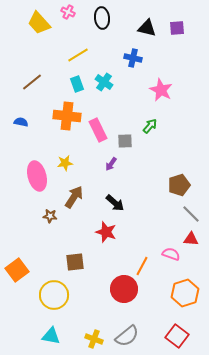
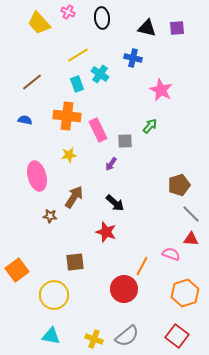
cyan cross: moved 4 px left, 8 px up
blue semicircle: moved 4 px right, 2 px up
yellow star: moved 4 px right, 8 px up
